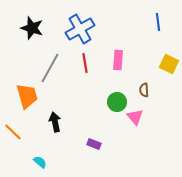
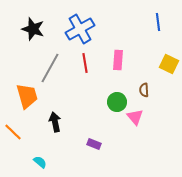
black star: moved 1 px right, 1 px down
